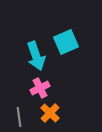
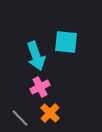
cyan square: rotated 30 degrees clockwise
pink cross: moved 1 px up
gray line: moved 1 px right, 1 px down; rotated 36 degrees counterclockwise
